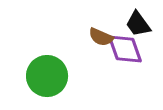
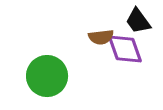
black trapezoid: moved 3 px up
brown semicircle: rotated 30 degrees counterclockwise
